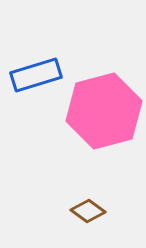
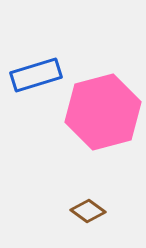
pink hexagon: moved 1 px left, 1 px down
